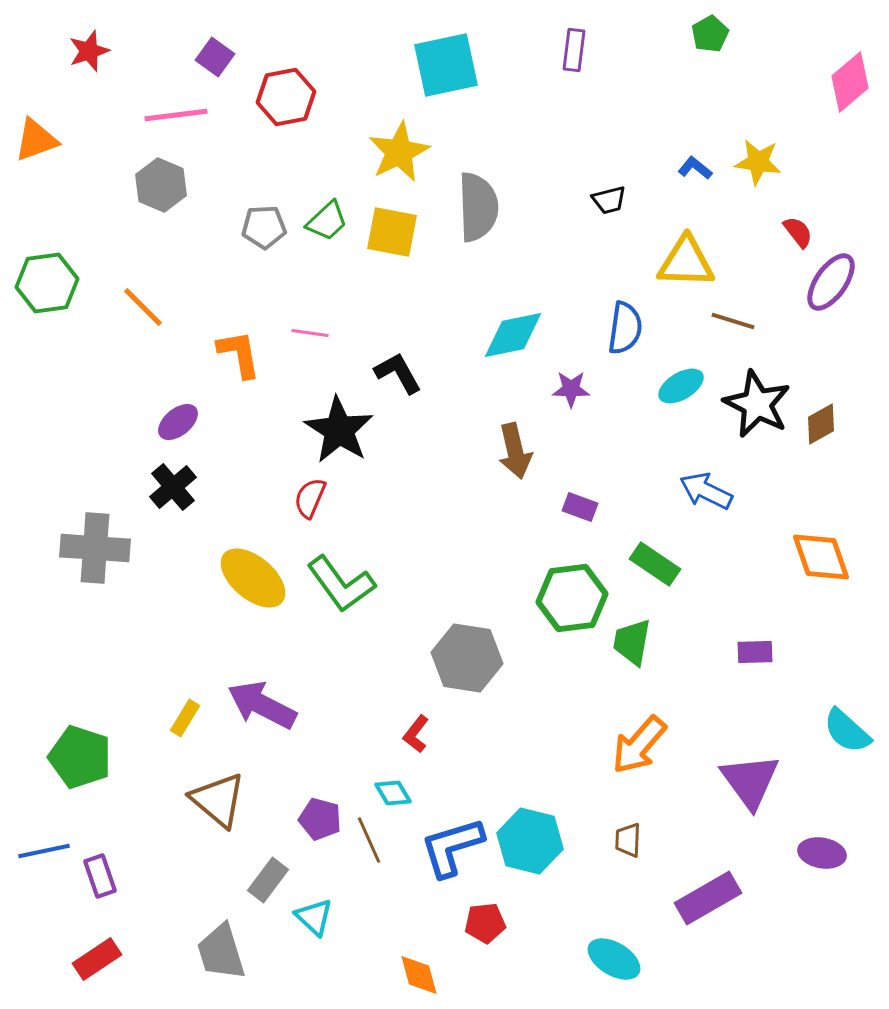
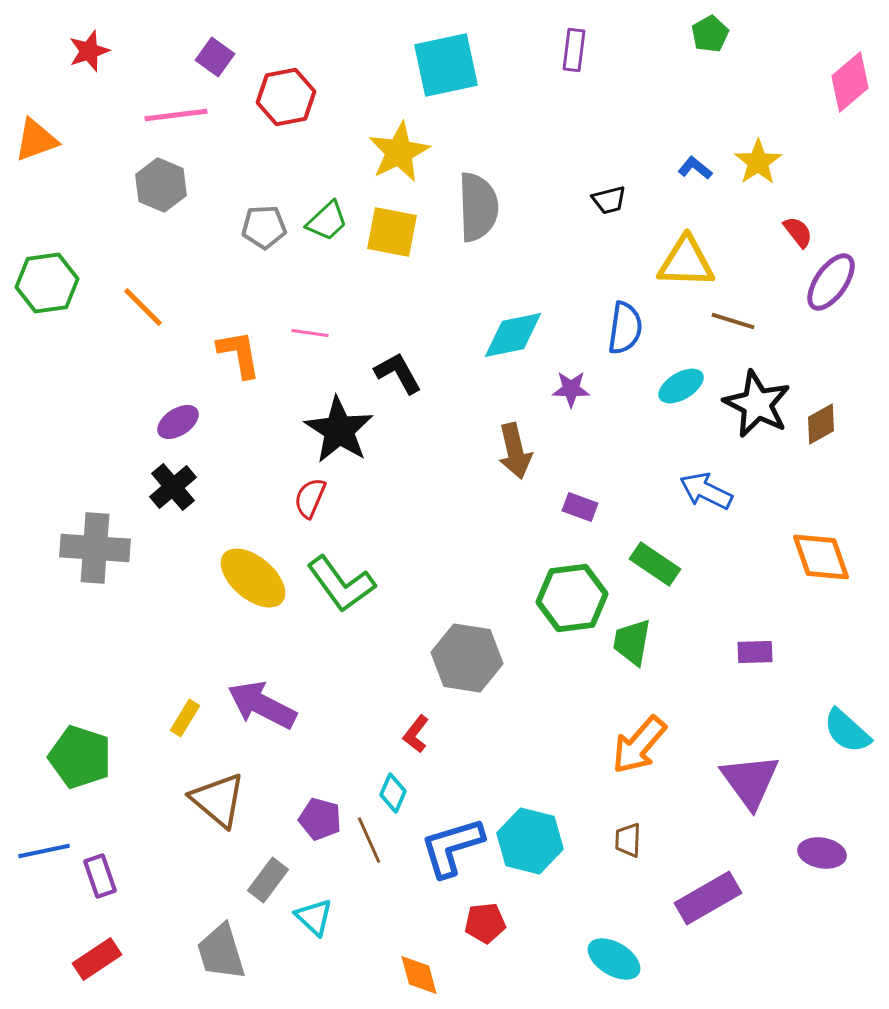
yellow star at (758, 162): rotated 30 degrees clockwise
purple ellipse at (178, 422): rotated 6 degrees clockwise
cyan diamond at (393, 793): rotated 54 degrees clockwise
